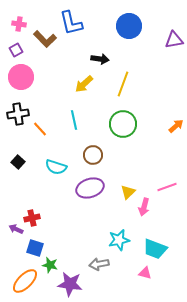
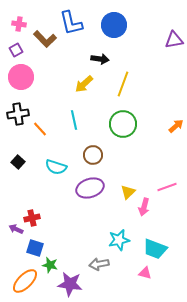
blue circle: moved 15 px left, 1 px up
